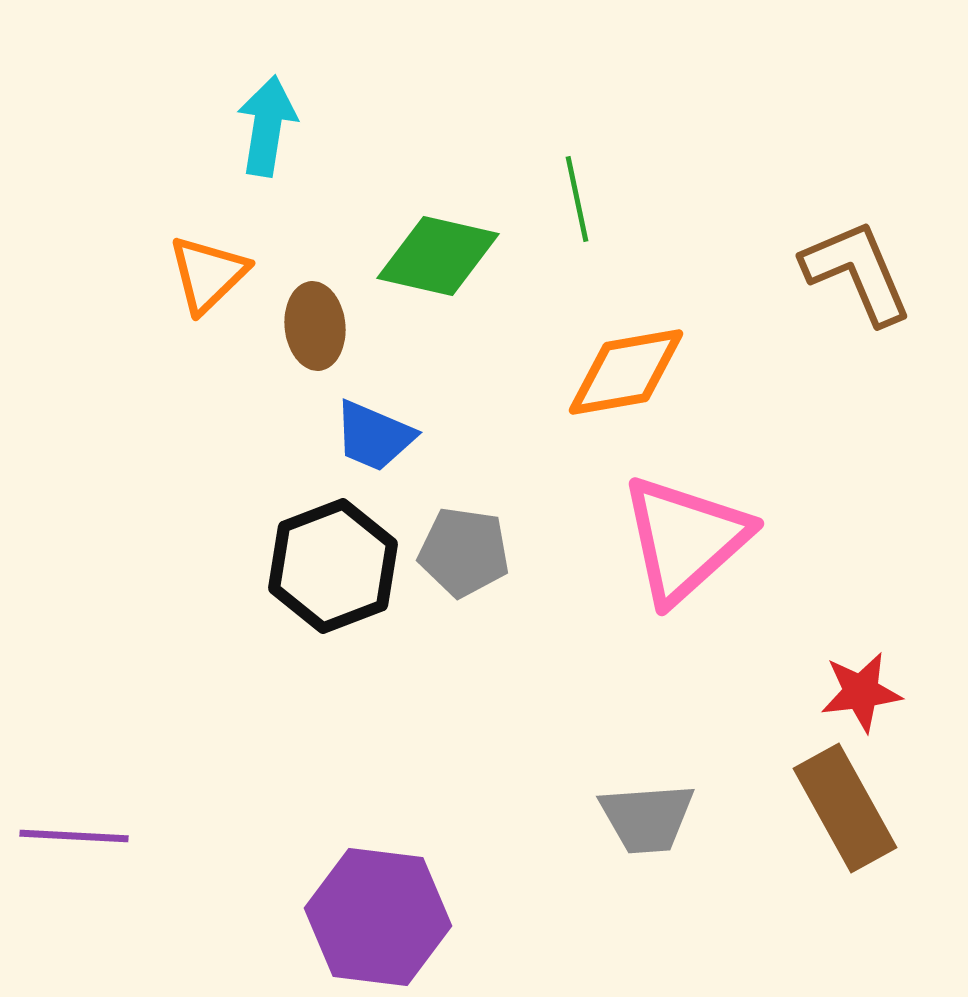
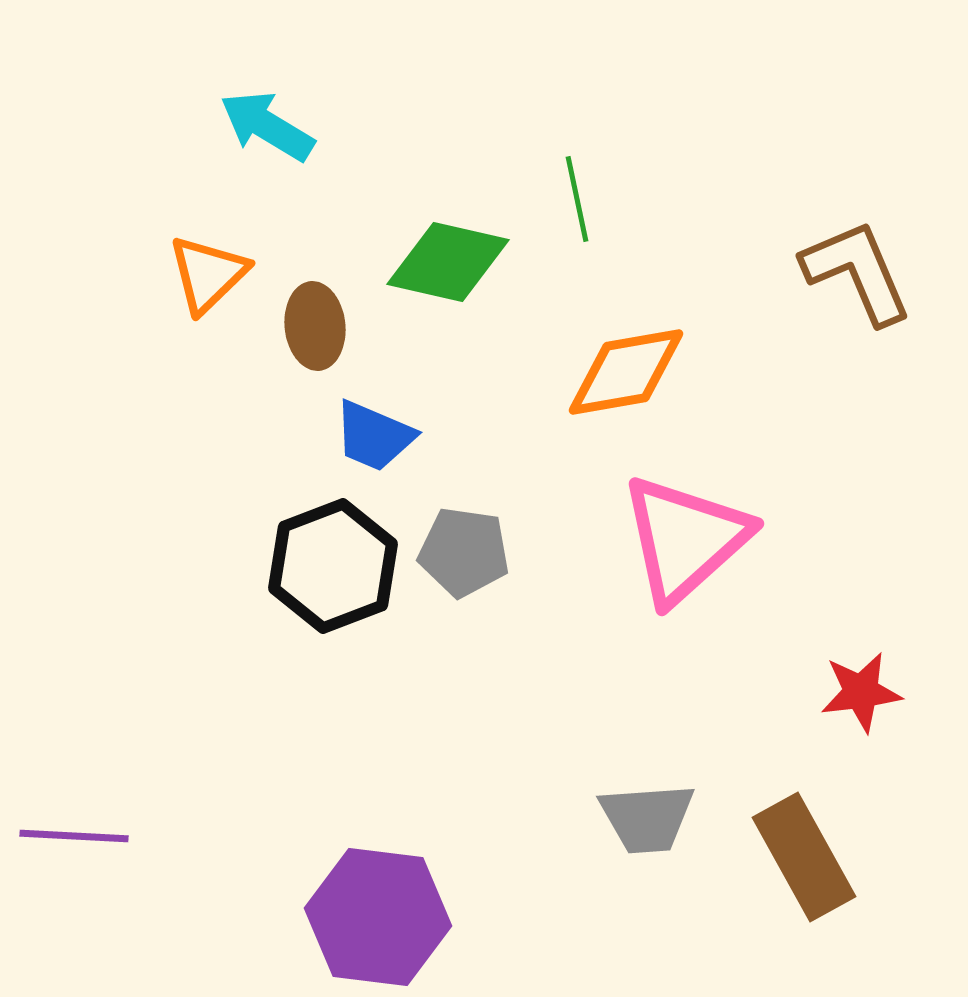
cyan arrow: rotated 68 degrees counterclockwise
green diamond: moved 10 px right, 6 px down
brown rectangle: moved 41 px left, 49 px down
